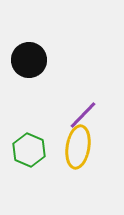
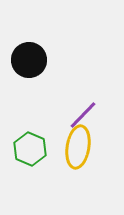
green hexagon: moved 1 px right, 1 px up
